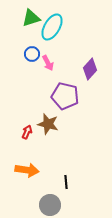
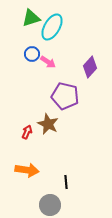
pink arrow: moved 1 px up; rotated 28 degrees counterclockwise
purple diamond: moved 2 px up
brown star: rotated 10 degrees clockwise
